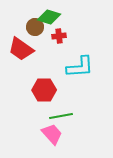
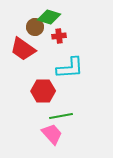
red trapezoid: moved 2 px right
cyan L-shape: moved 10 px left, 1 px down
red hexagon: moved 1 px left, 1 px down
